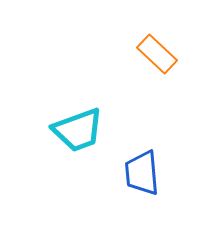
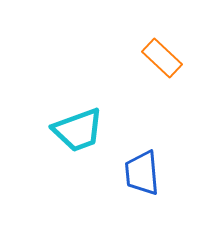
orange rectangle: moved 5 px right, 4 px down
